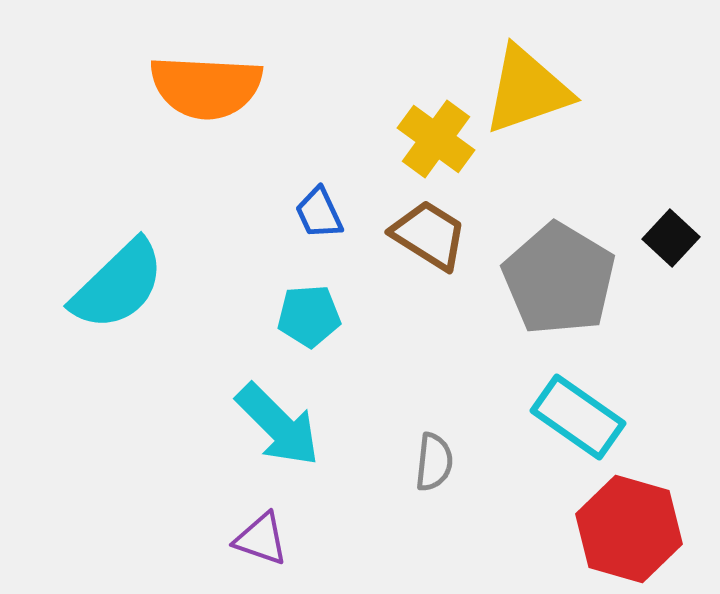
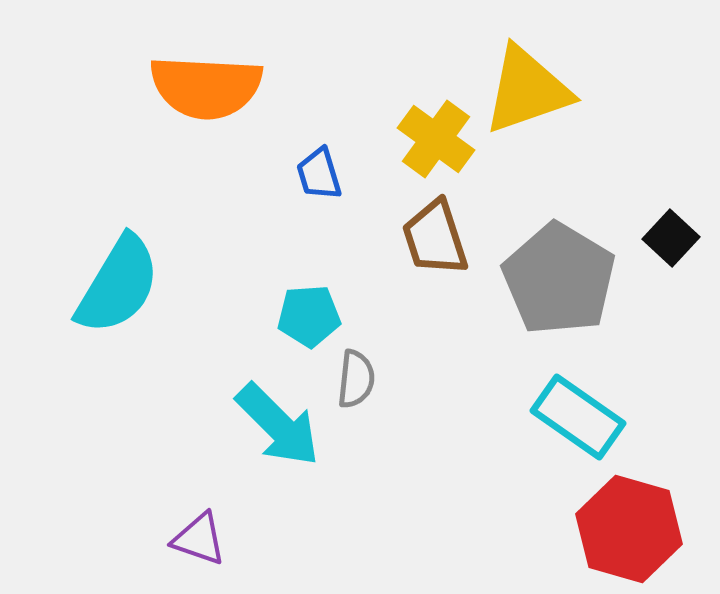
blue trapezoid: moved 39 px up; rotated 8 degrees clockwise
brown trapezoid: moved 6 px right, 3 px down; rotated 140 degrees counterclockwise
cyan semicircle: rotated 15 degrees counterclockwise
gray semicircle: moved 78 px left, 83 px up
purple triangle: moved 62 px left
